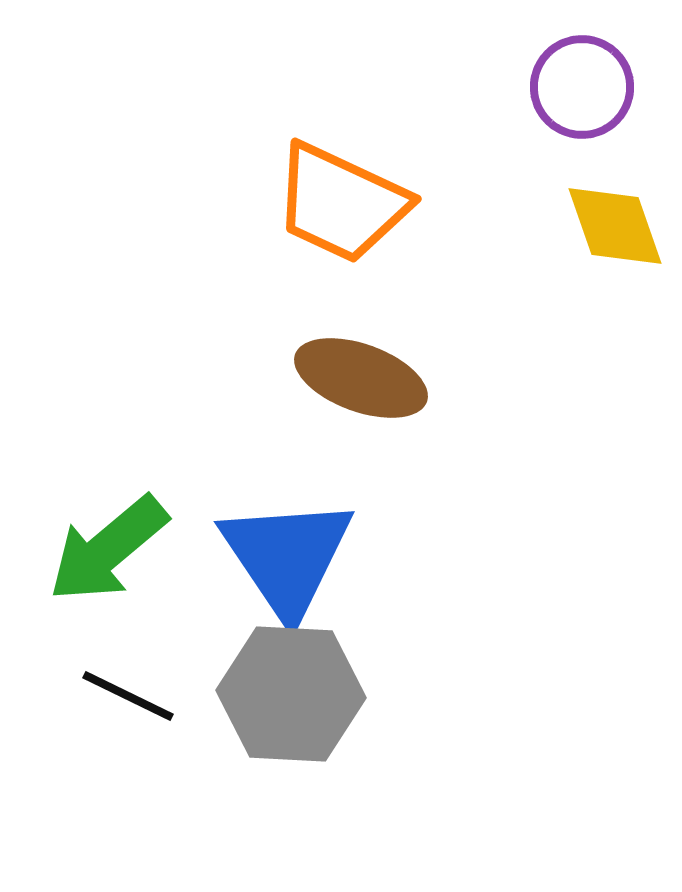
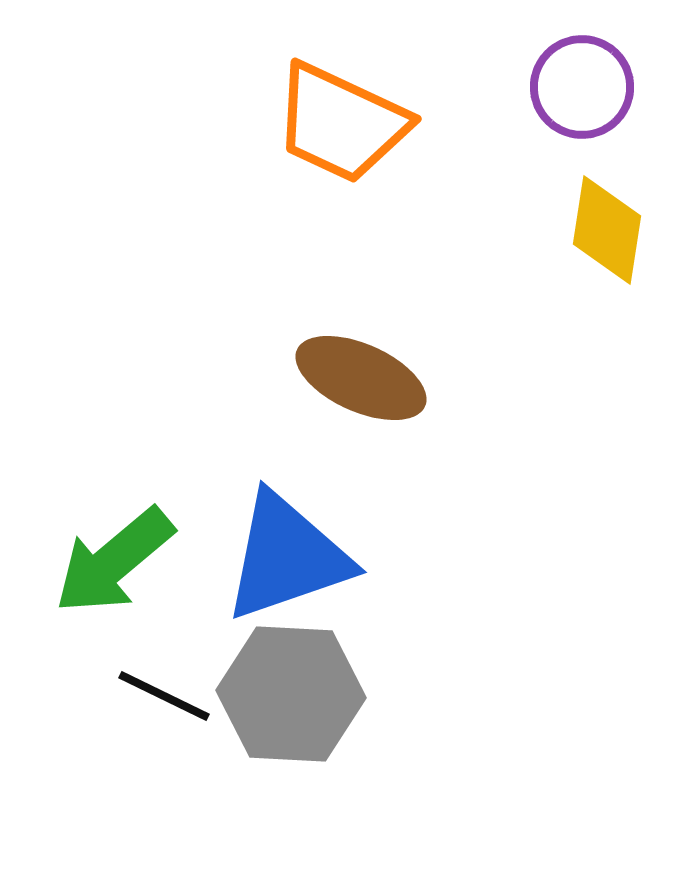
orange trapezoid: moved 80 px up
yellow diamond: moved 8 px left, 4 px down; rotated 28 degrees clockwise
brown ellipse: rotated 4 degrees clockwise
green arrow: moved 6 px right, 12 px down
blue triangle: rotated 45 degrees clockwise
black line: moved 36 px right
